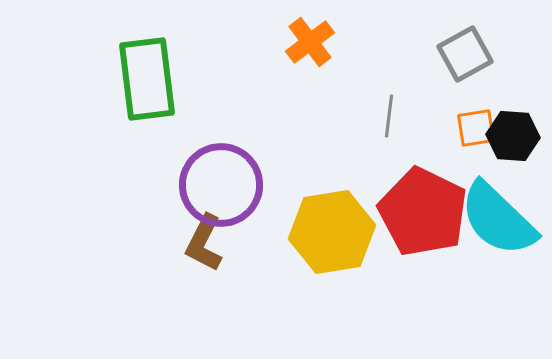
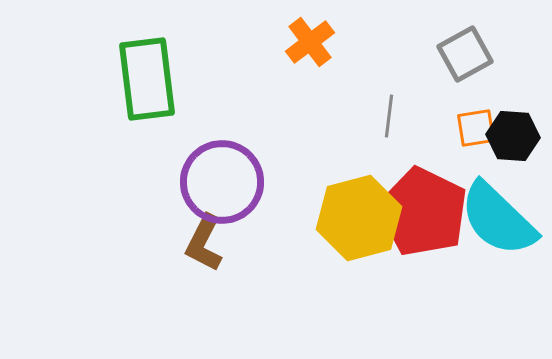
purple circle: moved 1 px right, 3 px up
yellow hexagon: moved 27 px right, 14 px up; rotated 6 degrees counterclockwise
